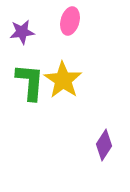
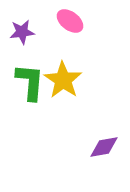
pink ellipse: rotated 68 degrees counterclockwise
purple diamond: moved 2 px down; rotated 48 degrees clockwise
